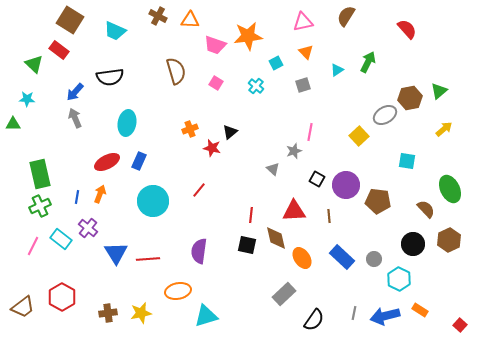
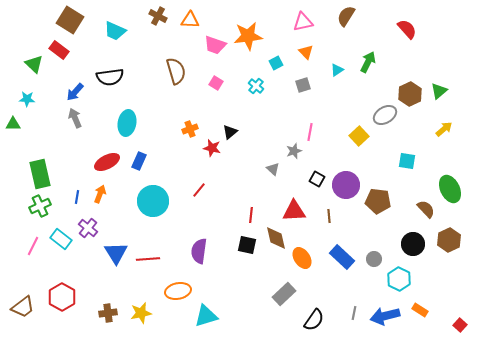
brown hexagon at (410, 98): moved 4 px up; rotated 15 degrees counterclockwise
